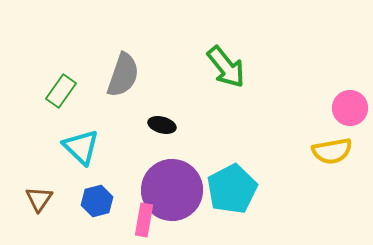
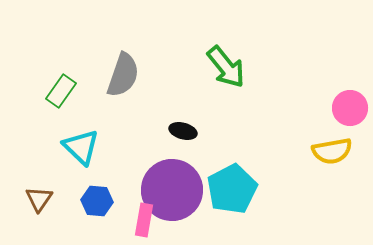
black ellipse: moved 21 px right, 6 px down
blue hexagon: rotated 20 degrees clockwise
